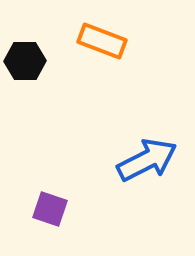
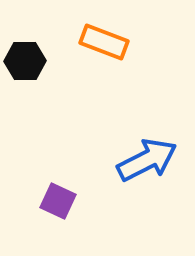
orange rectangle: moved 2 px right, 1 px down
purple square: moved 8 px right, 8 px up; rotated 6 degrees clockwise
